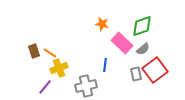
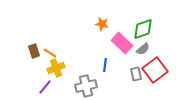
green diamond: moved 1 px right, 3 px down
yellow cross: moved 3 px left
